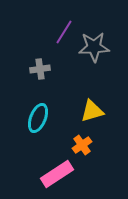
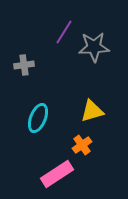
gray cross: moved 16 px left, 4 px up
